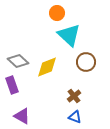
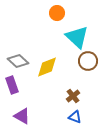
cyan triangle: moved 8 px right, 2 px down
brown circle: moved 2 px right, 1 px up
brown cross: moved 1 px left
